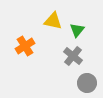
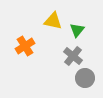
gray circle: moved 2 px left, 5 px up
